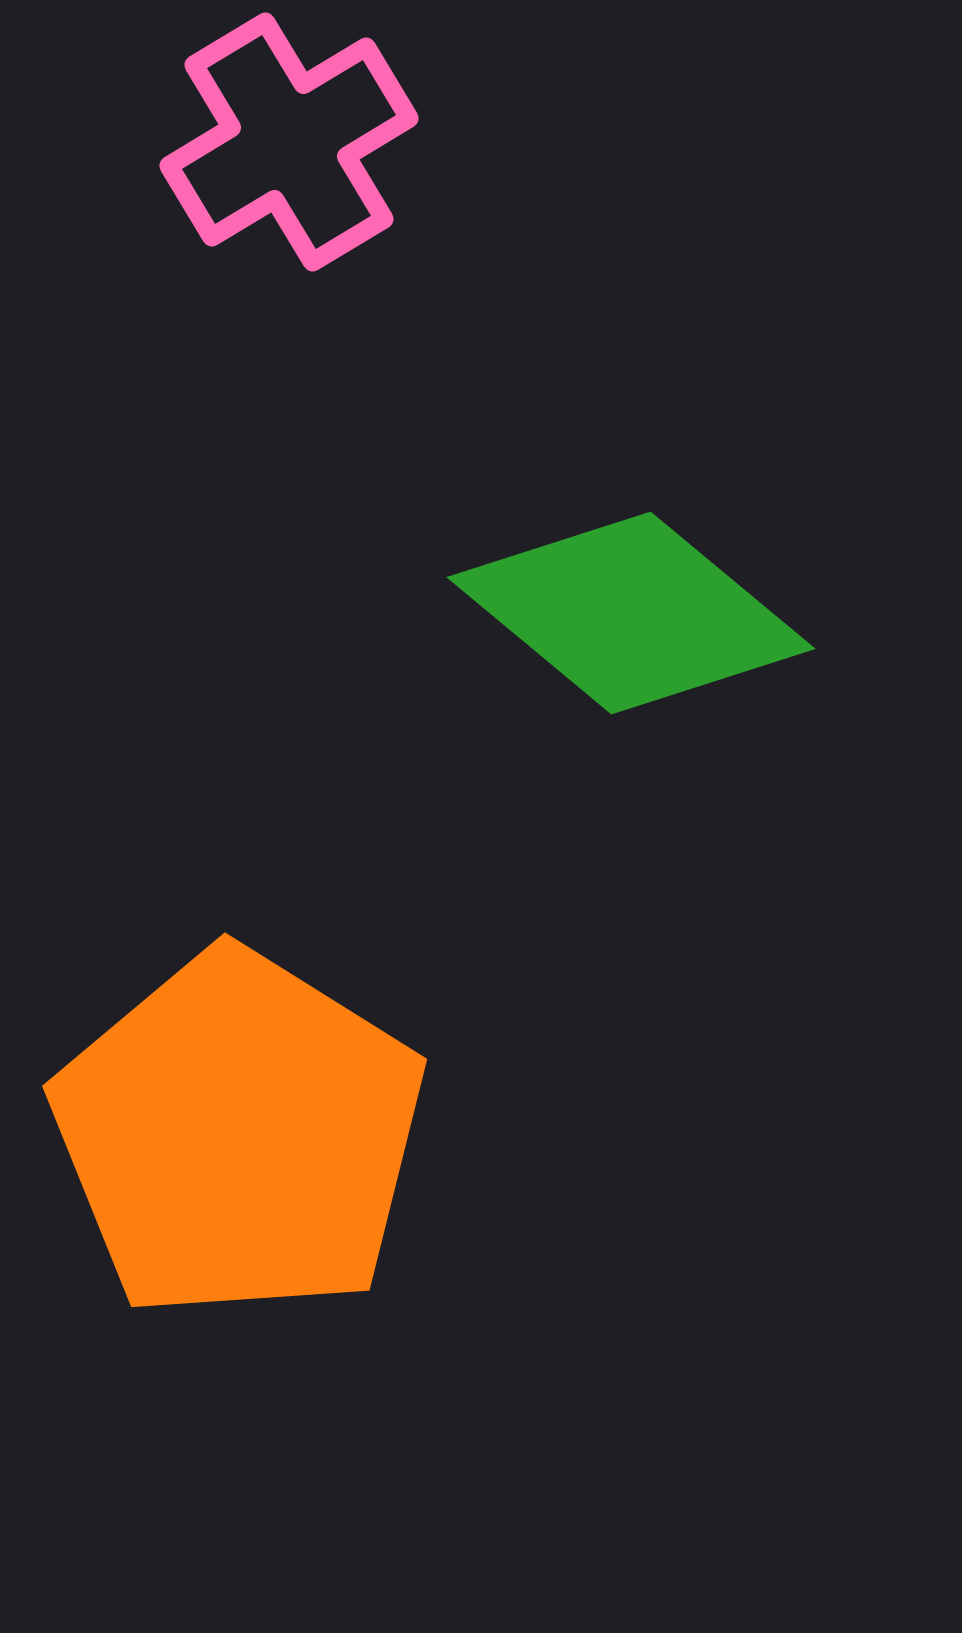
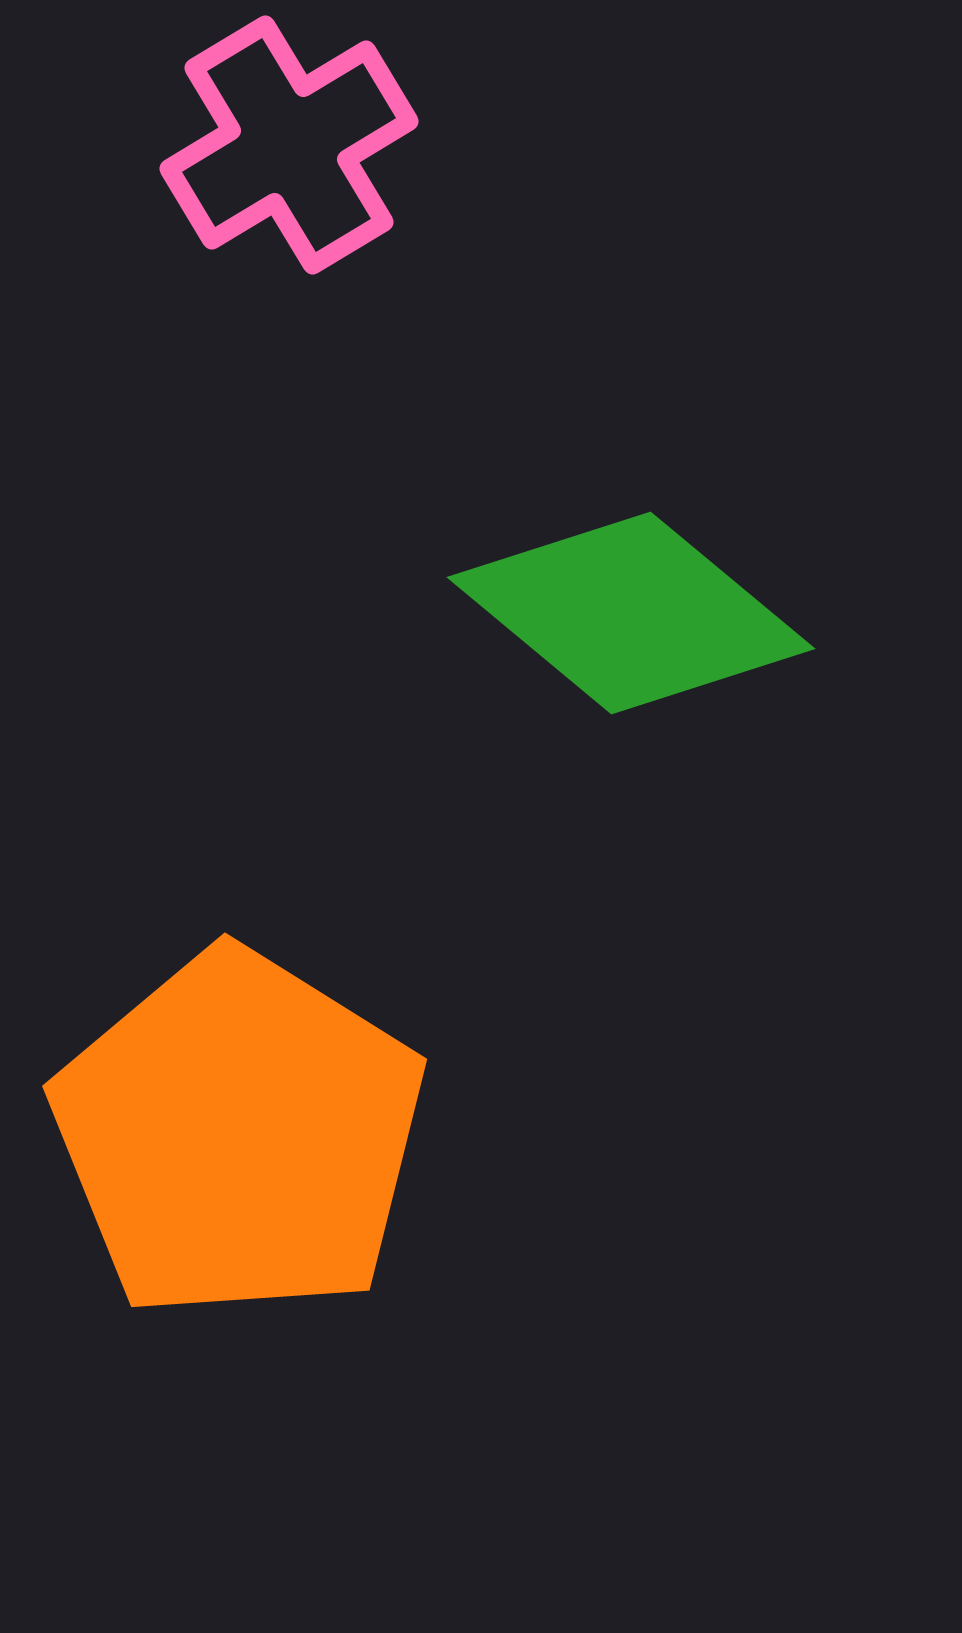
pink cross: moved 3 px down
